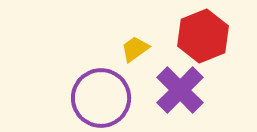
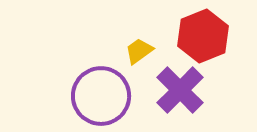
yellow trapezoid: moved 4 px right, 2 px down
purple circle: moved 2 px up
